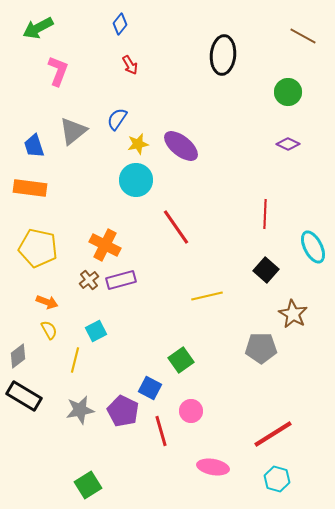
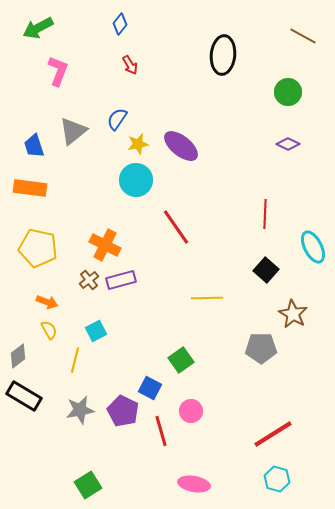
yellow line at (207, 296): moved 2 px down; rotated 12 degrees clockwise
pink ellipse at (213, 467): moved 19 px left, 17 px down
